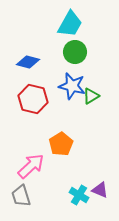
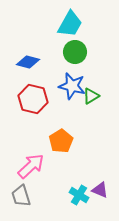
orange pentagon: moved 3 px up
